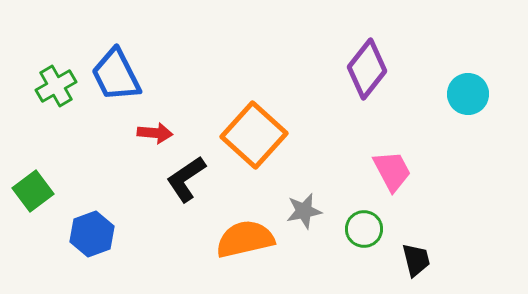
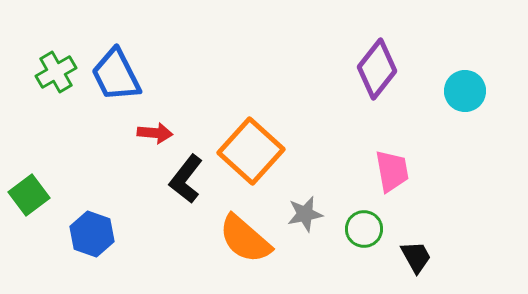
purple diamond: moved 10 px right
green cross: moved 14 px up
cyan circle: moved 3 px left, 3 px up
orange square: moved 3 px left, 16 px down
pink trapezoid: rotated 18 degrees clockwise
black L-shape: rotated 18 degrees counterclockwise
green square: moved 4 px left, 4 px down
gray star: moved 1 px right, 3 px down
blue hexagon: rotated 21 degrees counterclockwise
orange semicircle: rotated 126 degrees counterclockwise
black trapezoid: moved 3 px up; rotated 15 degrees counterclockwise
